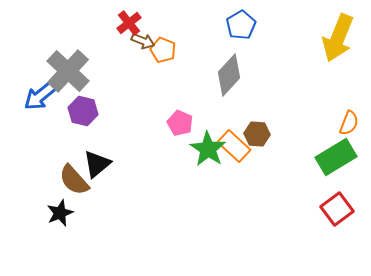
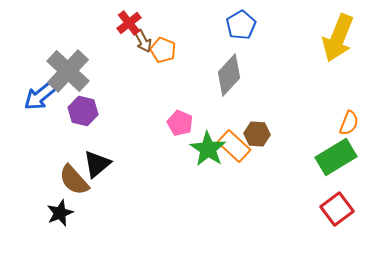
brown arrow: rotated 40 degrees clockwise
